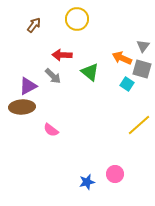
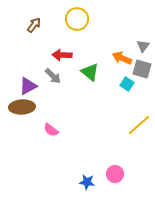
blue star: rotated 21 degrees clockwise
